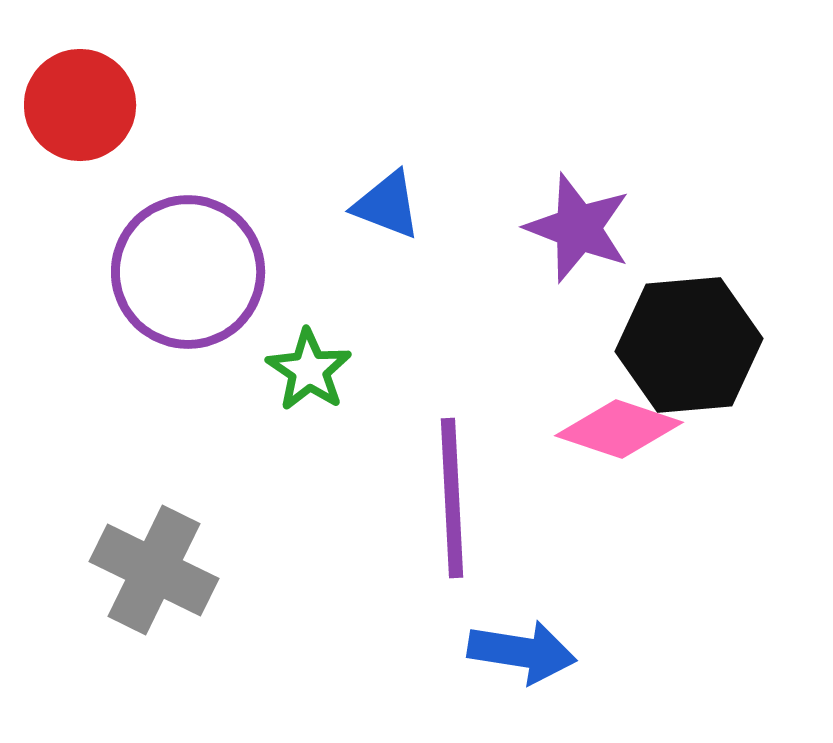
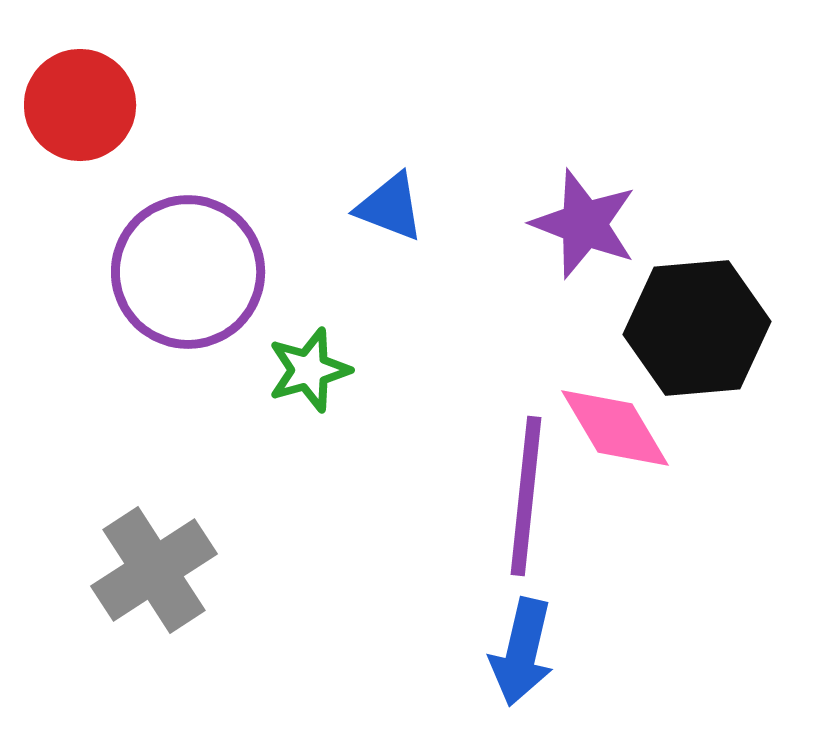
blue triangle: moved 3 px right, 2 px down
purple star: moved 6 px right, 4 px up
black hexagon: moved 8 px right, 17 px up
green star: rotated 22 degrees clockwise
pink diamond: moved 4 px left, 1 px up; rotated 41 degrees clockwise
purple line: moved 74 px right, 2 px up; rotated 9 degrees clockwise
gray cross: rotated 31 degrees clockwise
blue arrow: rotated 94 degrees clockwise
